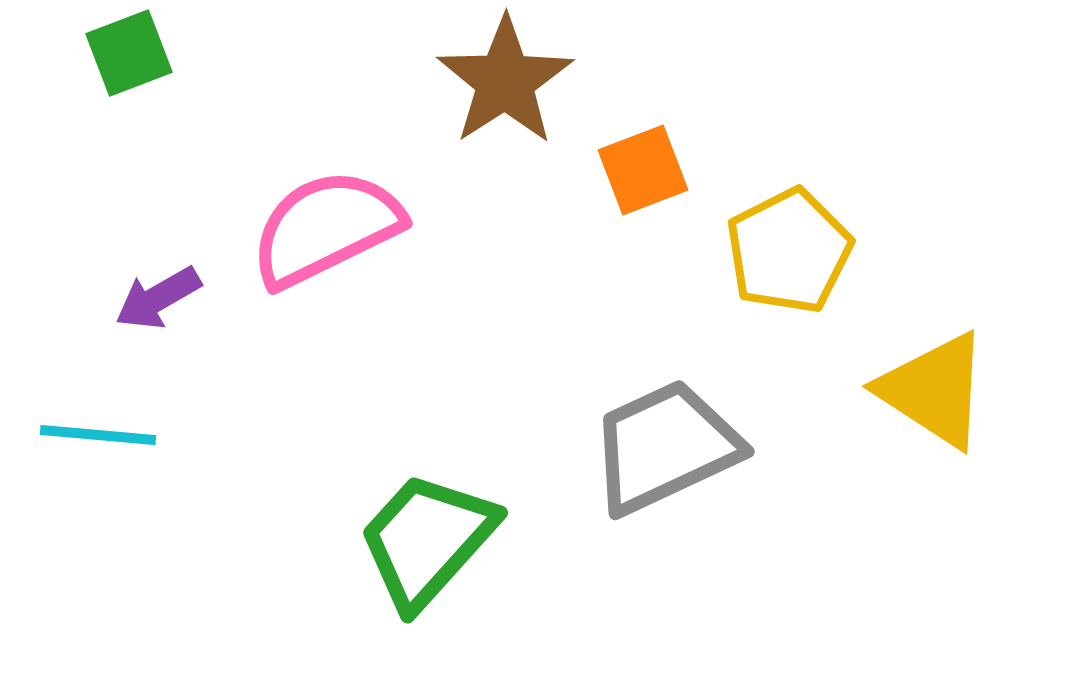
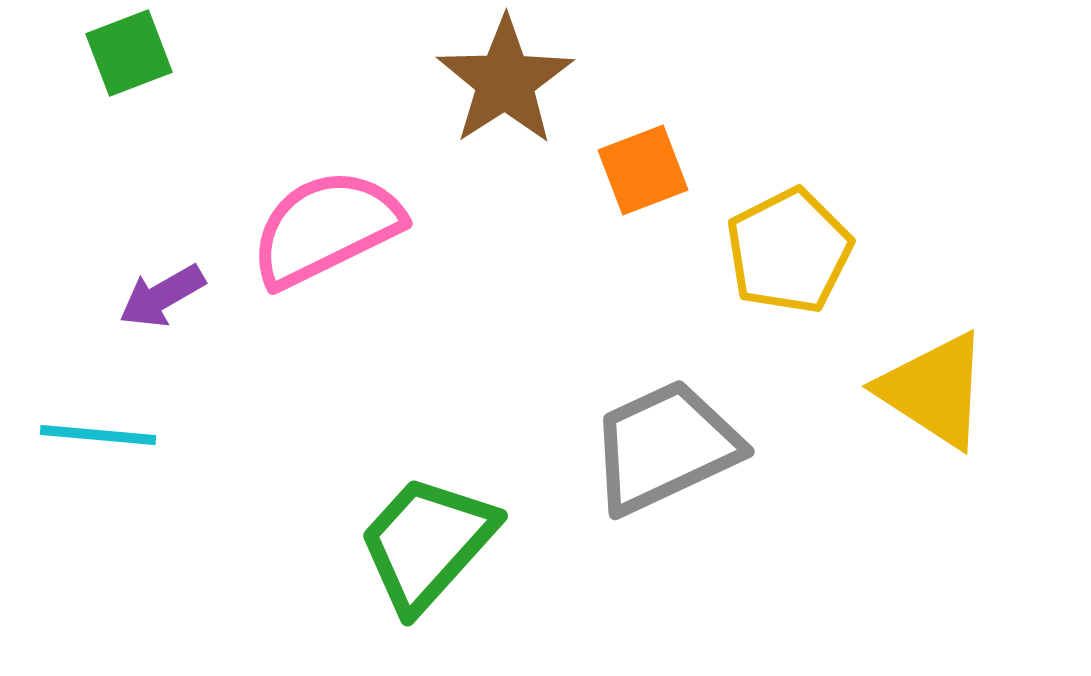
purple arrow: moved 4 px right, 2 px up
green trapezoid: moved 3 px down
